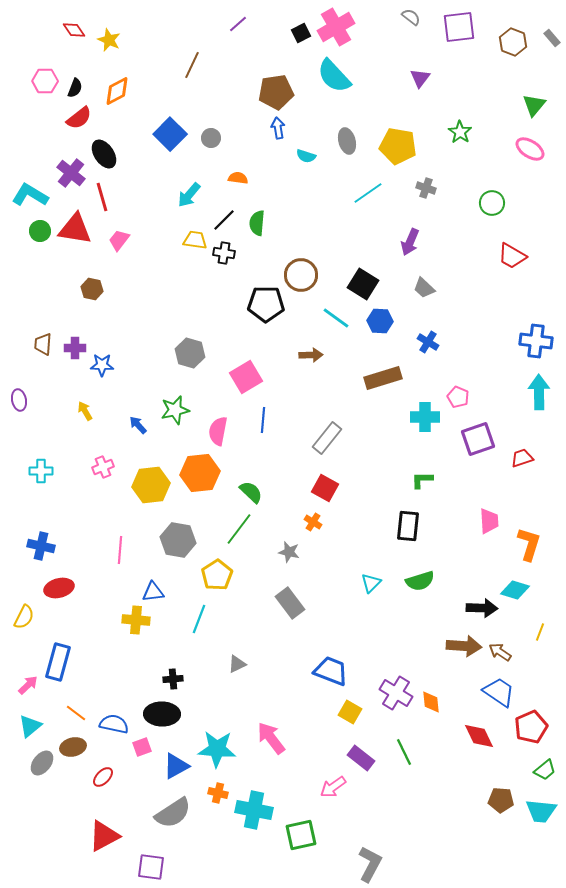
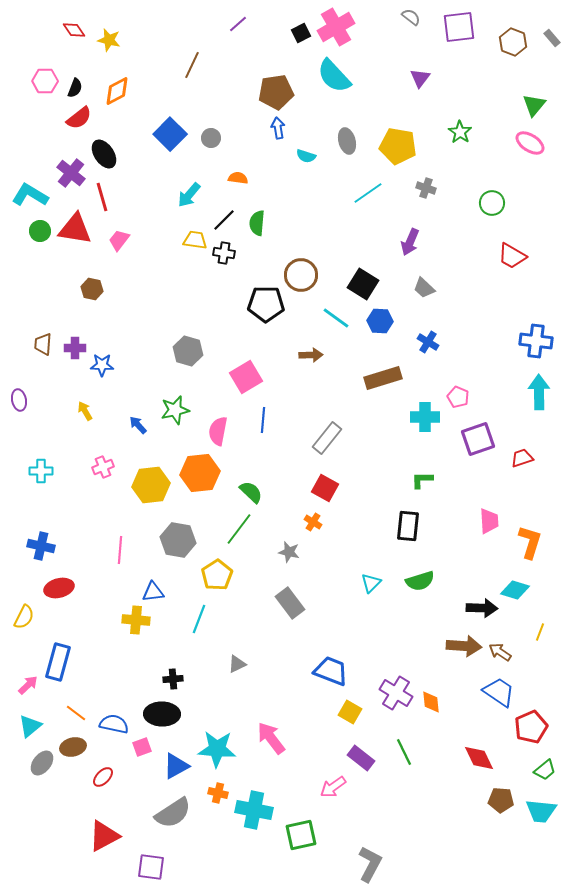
yellow star at (109, 40): rotated 10 degrees counterclockwise
pink ellipse at (530, 149): moved 6 px up
gray hexagon at (190, 353): moved 2 px left, 2 px up
orange L-shape at (529, 544): moved 1 px right, 2 px up
red diamond at (479, 736): moved 22 px down
